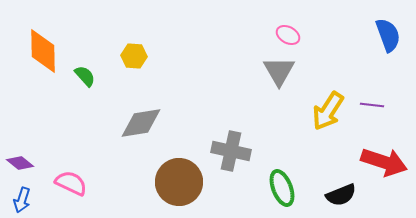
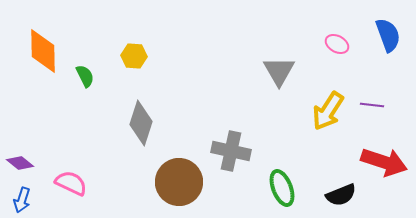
pink ellipse: moved 49 px right, 9 px down
green semicircle: rotated 15 degrees clockwise
gray diamond: rotated 63 degrees counterclockwise
